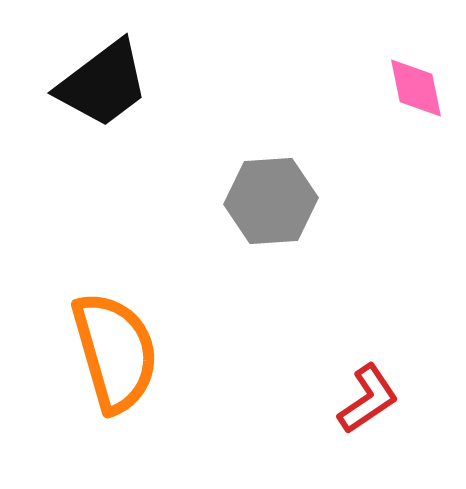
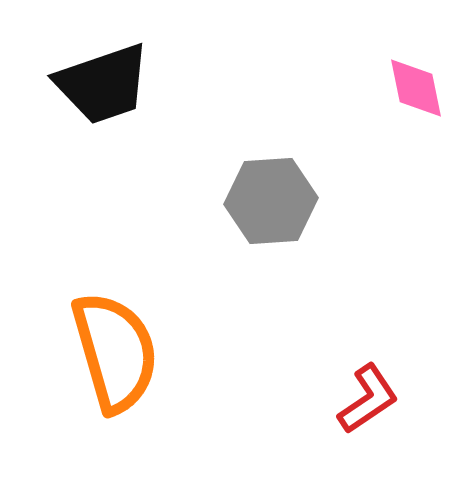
black trapezoid: rotated 18 degrees clockwise
